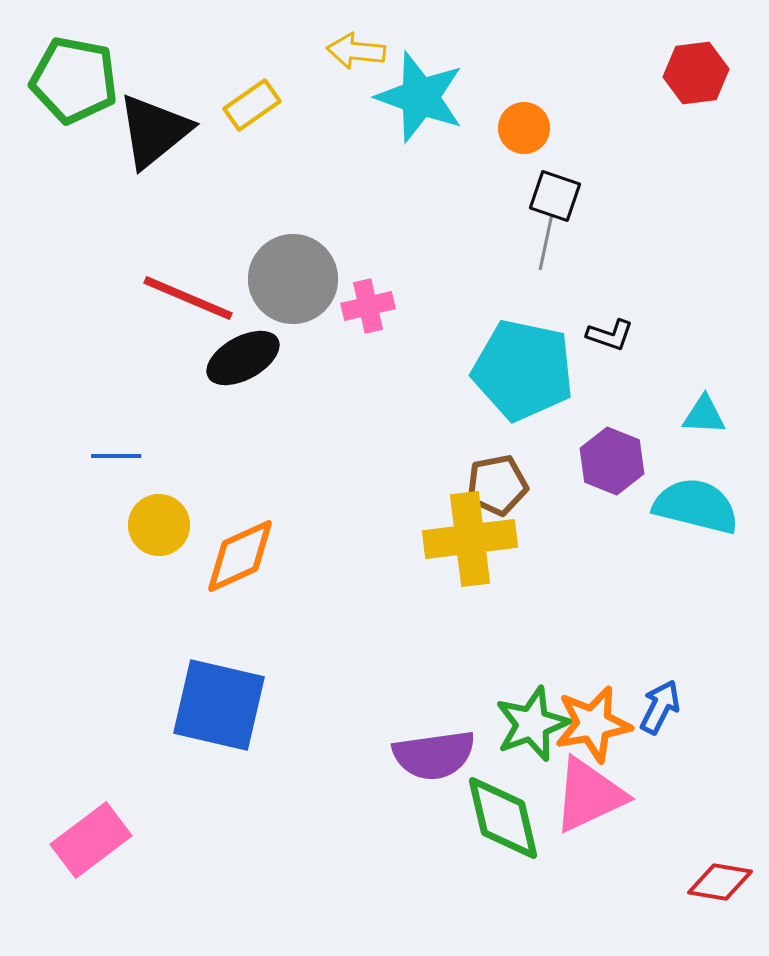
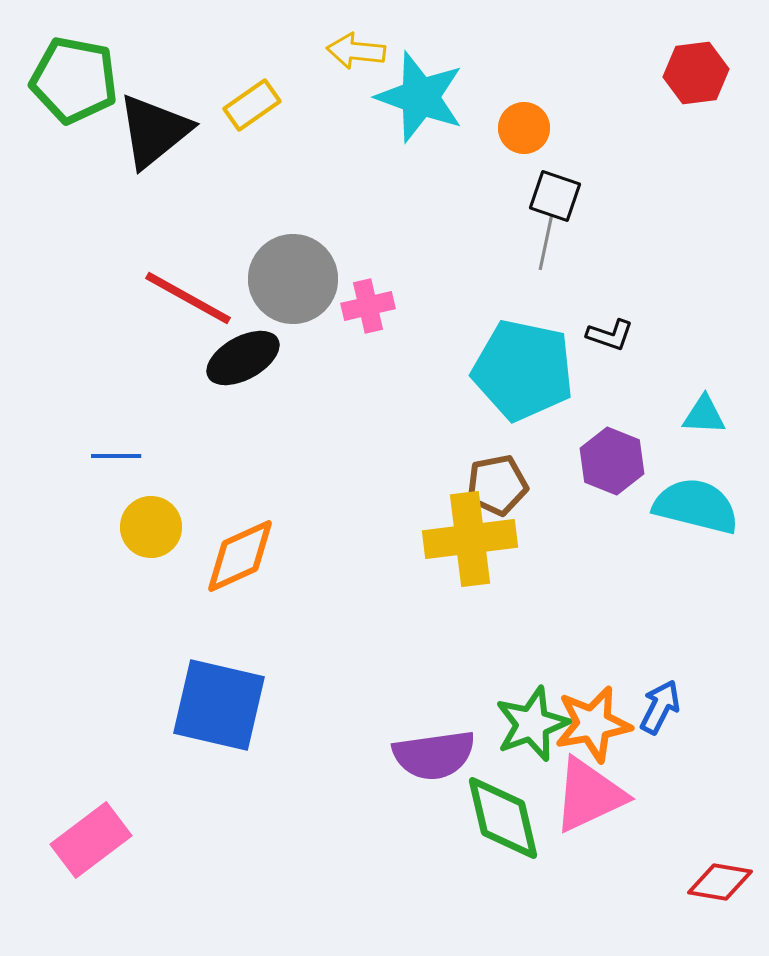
red line: rotated 6 degrees clockwise
yellow circle: moved 8 px left, 2 px down
